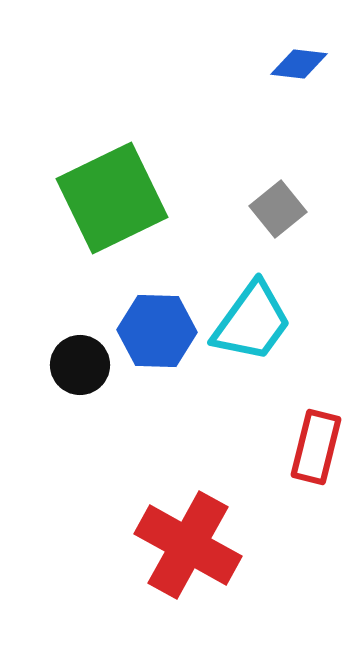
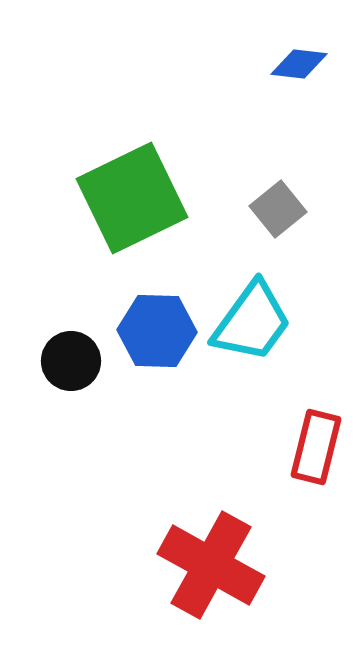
green square: moved 20 px right
black circle: moved 9 px left, 4 px up
red cross: moved 23 px right, 20 px down
